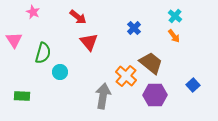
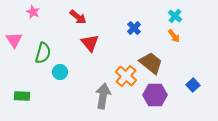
red triangle: moved 1 px right, 1 px down
